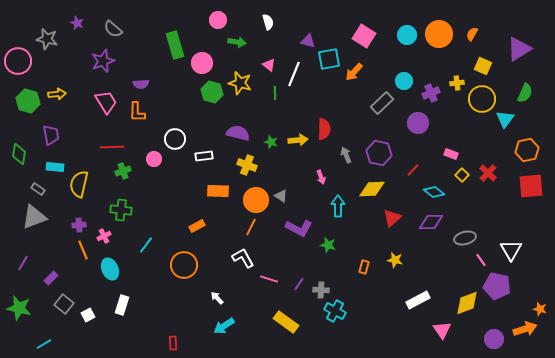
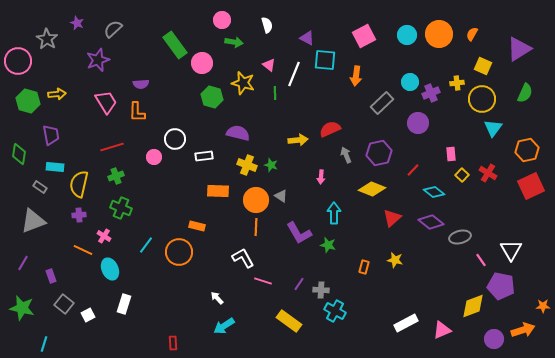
pink circle at (218, 20): moved 4 px right
white semicircle at (268, 22): moved 1 px left, 3 px down
gray semicircle at (113, 29): rotated 96 degrees clockwise
pink square at (364, 36): rotated 30 degrees clockwise
gray star at (47, 39): rotated 20 degrees clockwise
purple triangle at (308, 41): moved 1 px left, 3 px up; rotated 14 degrees clockwise
green arrow at (237, 42): moved 3 px left
green rectangle at (175, 45): rotated 20 degrees counterclockwise
cyan square at (329, 59): moved 4 px left, 1 px down; rotated 15 degrees clockwise
purple star at (103, 61): moved 5 px left, 1 px up
orange arrow at (354, 72): moved 2 px right, 4 px down; rotated 36 degrees counterclockwise
cyan circle at (404, 81): moved 6 px right, 1 px down
yellow star at (240, 83): moved 3 px right
green hexagon at (212, 92): moved 5 px down
cyan triangle at (505, 119): moved 12 px left, 9 px down
red semicircle at (324, 129): moved 6 px right; rotated 115 degrees counterclockwise
green star at (271, 142): moved 23 px down
red line at (112, 147): rotated 15 degrees counterclockwise
purple hexagon at (379, 153): rotated 25 degrees counterclockwise
pink rectangle at (451, 154): rotated 64 degrees clockwise
pink circle at (154, 159): moved 2 px up
green cross at (123, 171): moved 7 px left, 5 px down
red cross at (488, 173): rotated 12 degrees counterclockwise
pink arrow at (321, 177): rotated 24 degrees clockwise
red square at (531, 186): rotated 20 degrees counterclockwise
gray rectangle at (38, 189): moved 2 px right, 2 px up
yellow diamond at (372, 189): rotated 24 degrees clockwise
cyan arrow at (338, 206): moved 4 px left, 7 px down
green cross at (121, 210): moved 2 px up; rotated 15 degrees clockwise
gray triangle at (34, 217): moved 1 px left, 4 px down
purple diamond at (431, 222): rotated 40 degrees clockwise
purple cross at (79, 225): moved 10 px up
orange rectangle at (197, 226): rotated 42 degrees clockwise
orange line at (251, 227): moved 5 px right; rotated 24 degrees counterclockwise
purple L-shape at (299, 228): moved 5 px down; rotated 32 degrees clockwise
pink cross at (104, 236): rotated 32 degrees counterclockwise
gray ellipse at (465, 238): moved 5 px left, 1 px up
orange line at (83, 250): rotated 42 degrees counterclockwise
orange circle at (184, 265): moved 5 px left, 13 px up
purple rectangle at (51, 278): moved 2 px up; rotated 64 degrees counterclockwise
pink line at (269, 279): moved 6 px left, 2 px down
purple pentagon at (497, 286): moved 4 px right
white rectangle at (418, 300): moved 12 px left, 23 px down
yellow diamond at (467, 303): moved 6 px right, 3 px down
white rectangle at (122, 305): moved 2 px right, 1 px up
green star at (19, 308): moved 3 px right
orange star at (540, 309): moved 3 px right, 3 px up; rotated 16 degrees counterclockwise
yellow rectangle at (286, 322): moved 3 px right, 1 px up
orange arrow at (525, 329): moved 2 px left, 1 px down
pink triangle at (442, 330): rotated 42 degrees clockwise
cyan line at (44, 344): rotated 42 degrees counterclockwise
